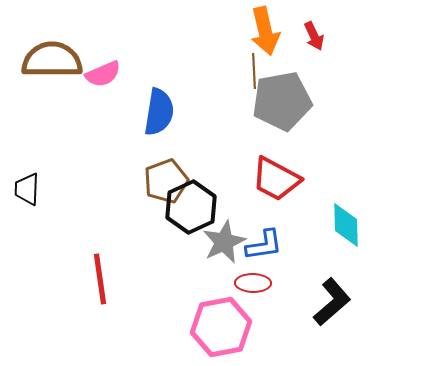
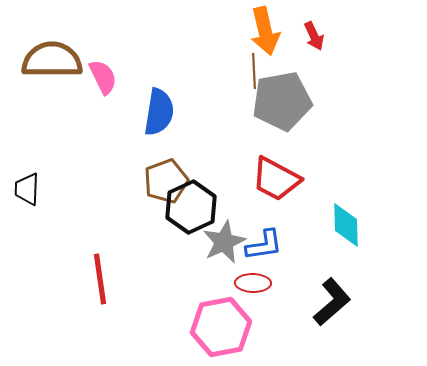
pink semicircle: moved 3 px down; rotated 93 degrees counterclockwise
